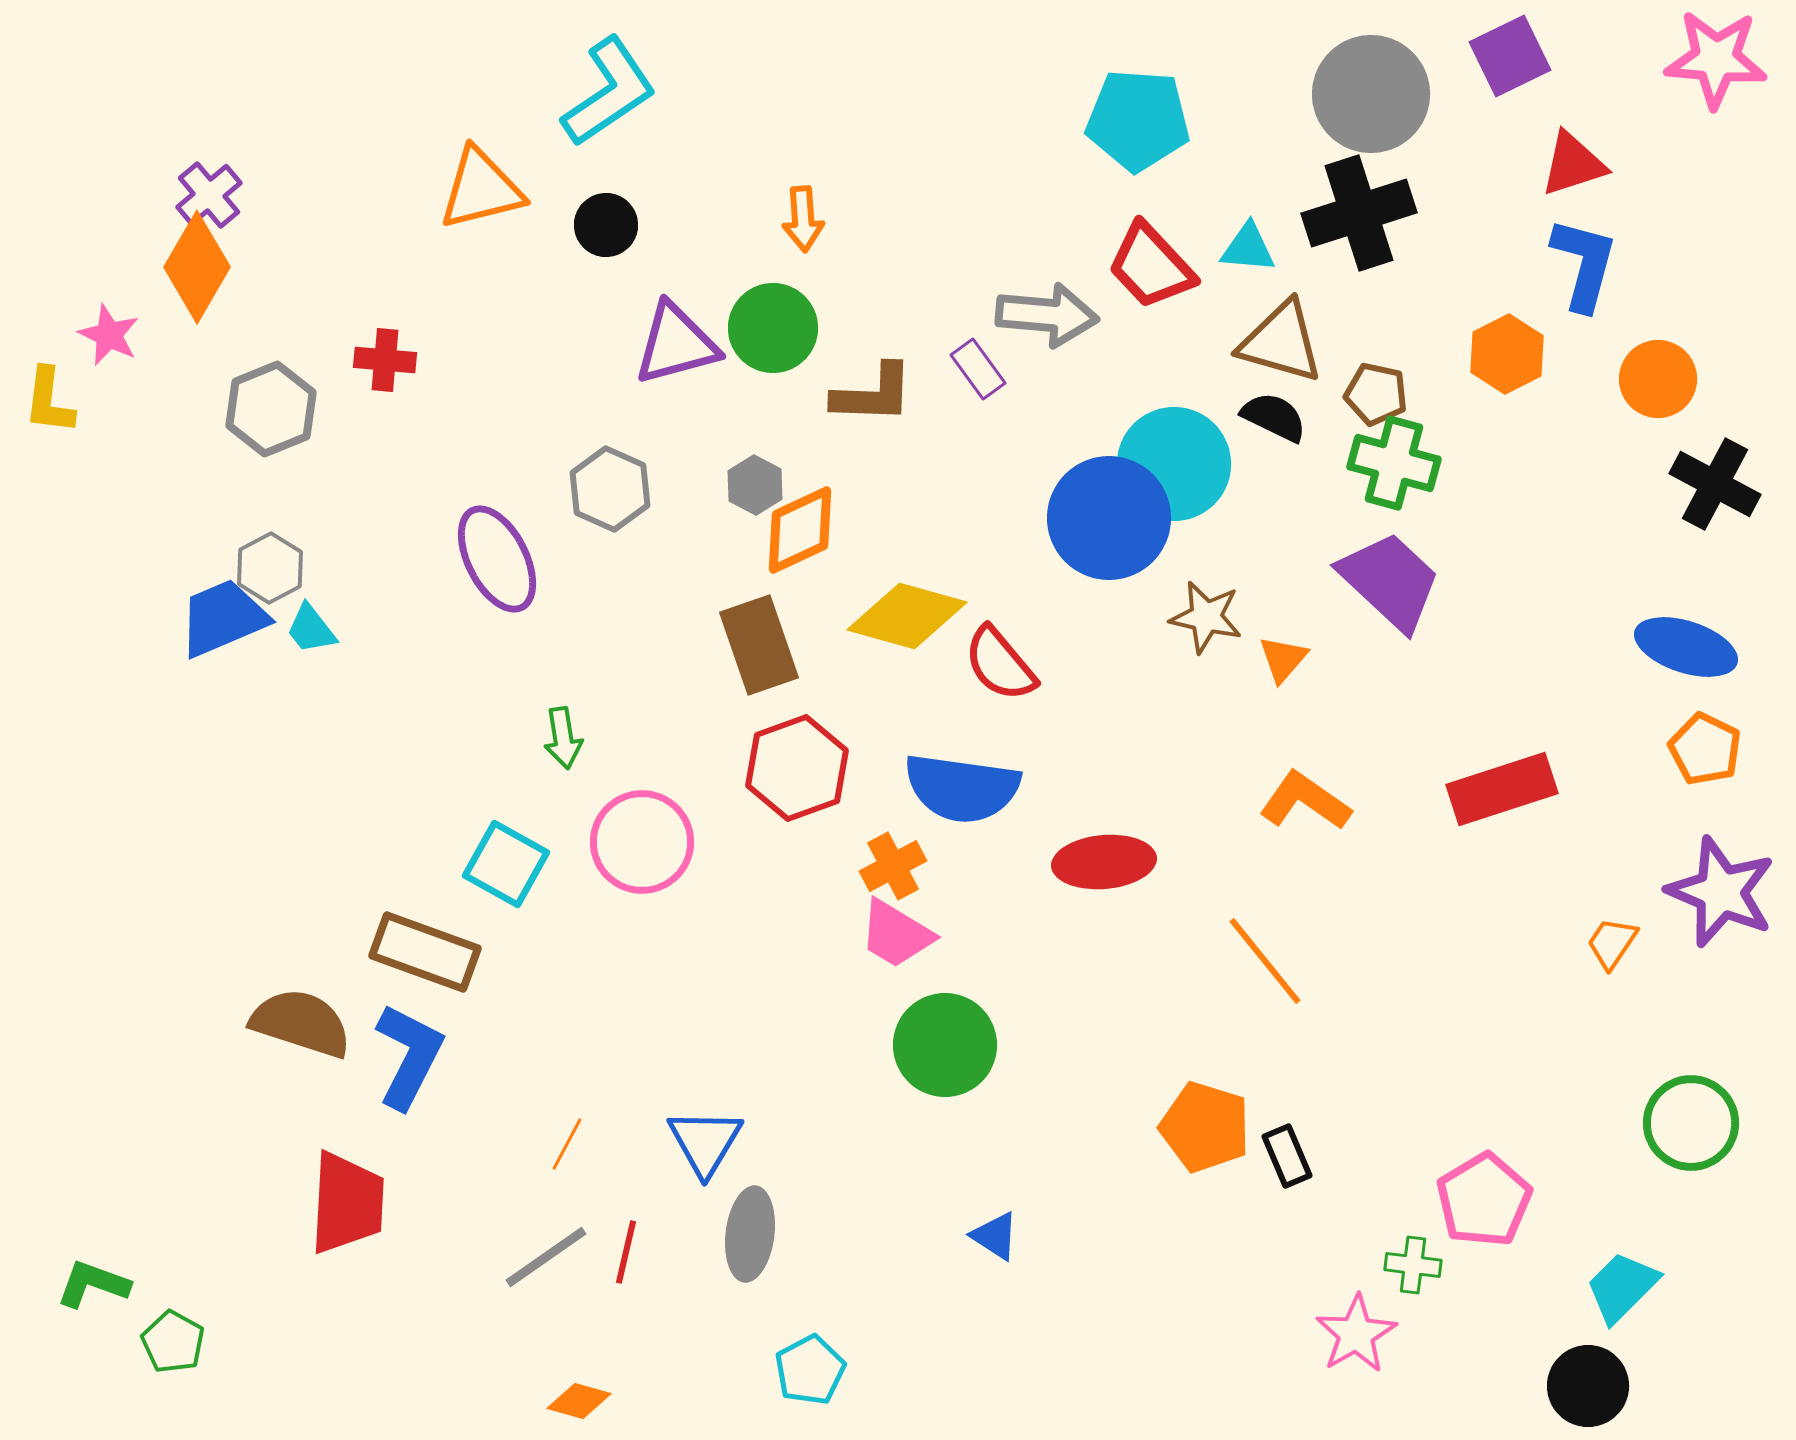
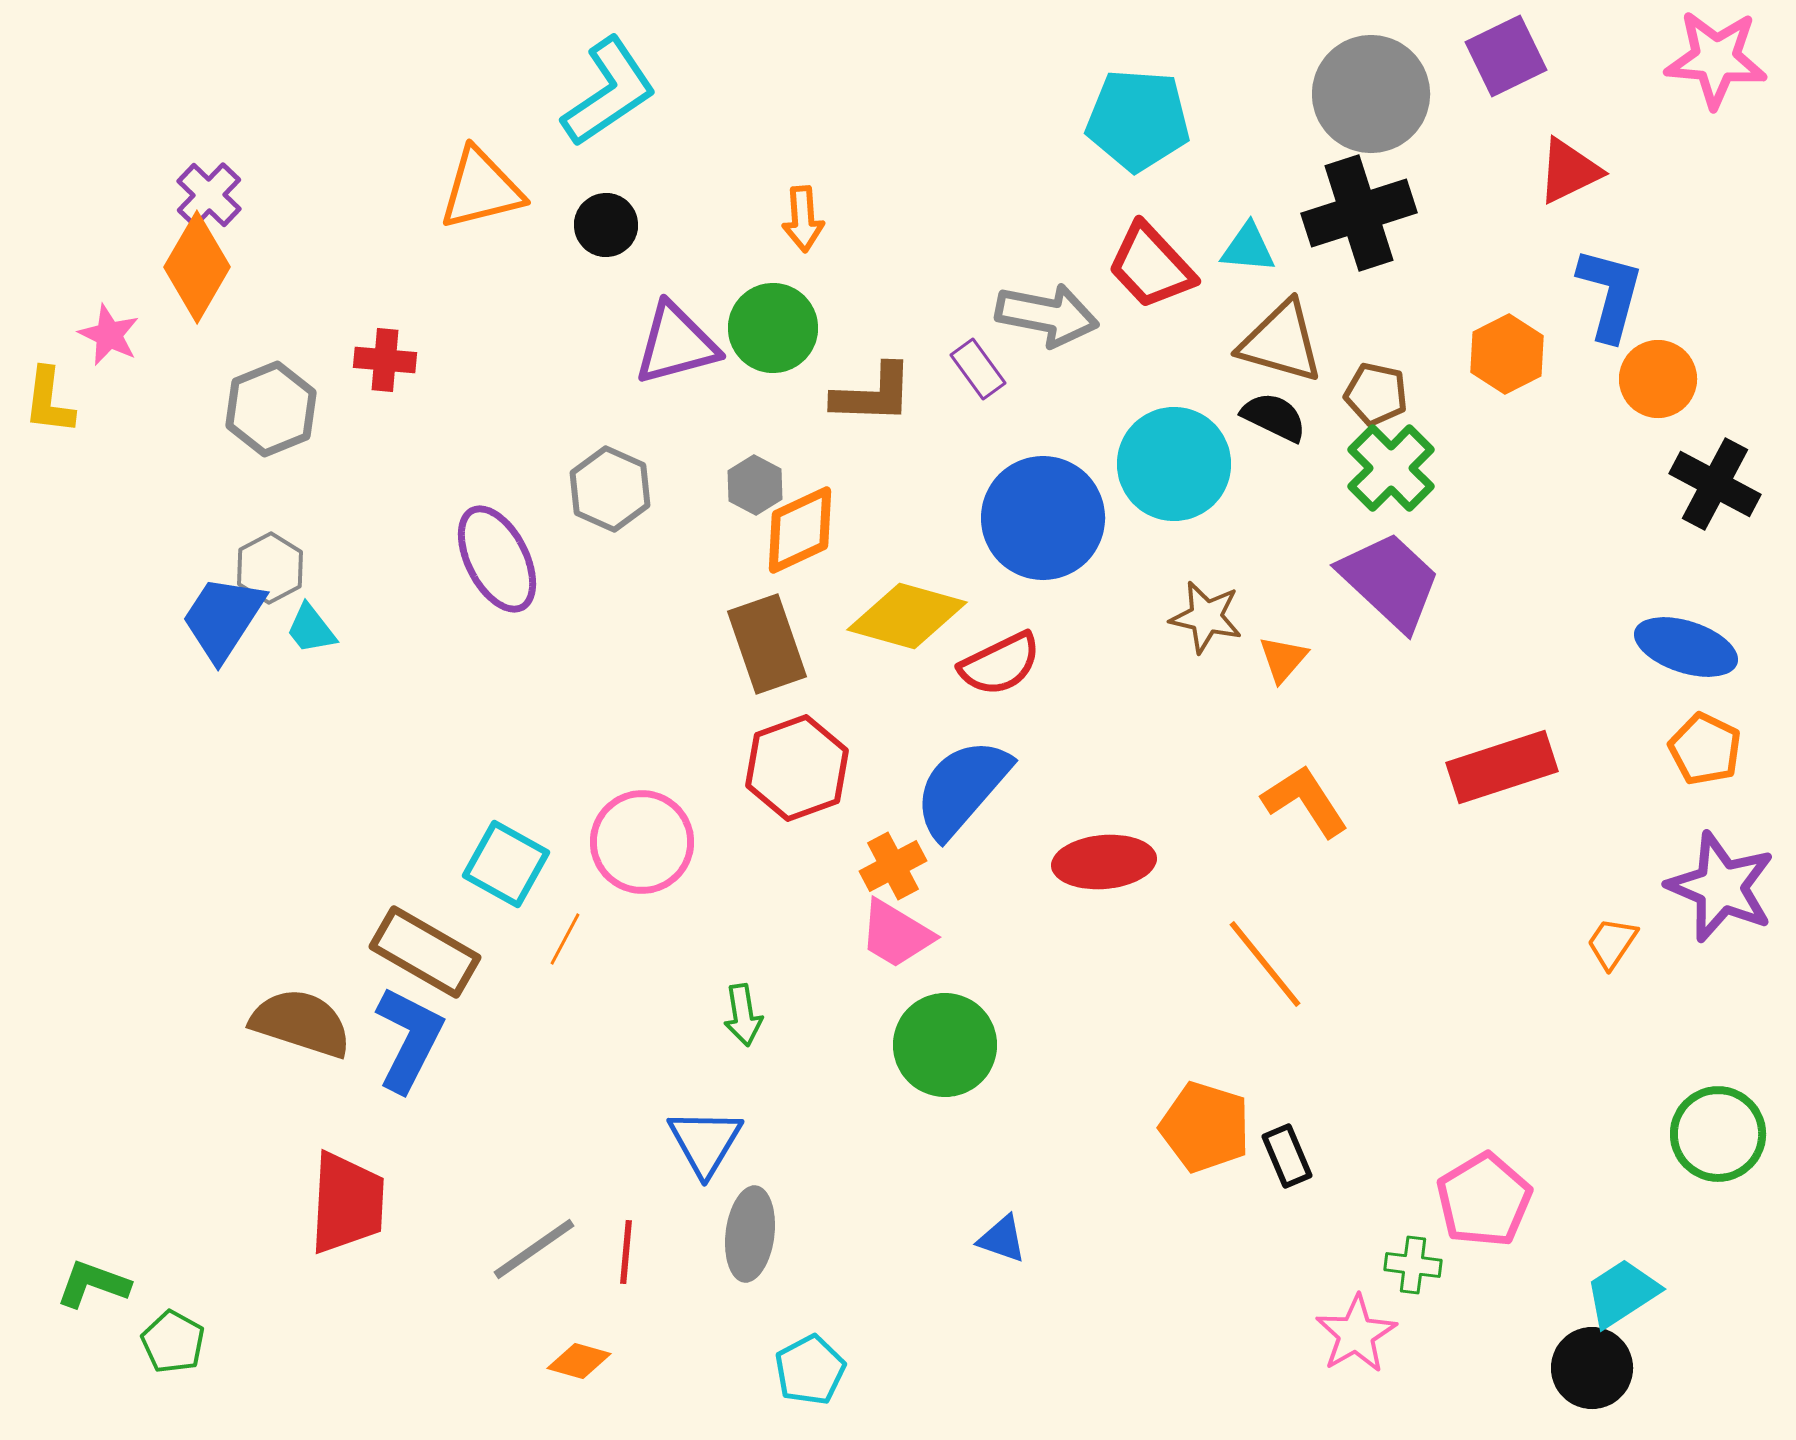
purple square at (1510, 56): moved 4 px left
red triangle at (1573, 164): moved 4 px left, 7 px down; rotated 8 degrees counterclockwise
purple cross at (209, 195): rotated 6 degrees counterclockwise
blue L-shape at (1584, 264): moved 26 px right, 30 px down
gray arrow at (1047, 315): rotated 6 degrees clockwise
green cross at (1394, 463): moved 3 px left, 5 px down; rotated 30 degrees clockwise
blue circle at (1109, 518): moved 66 px left
blue trapezoid at (223, 618): rotated 34 degrees counterclockwise
brown rectangle at (759, 645): moved 8 px right, 1 px up
red semicircle at (1000, 664): rotated 76 degrees counterclockwise
green arrow at (563, 738): moved 180 px right, 277 px down
blue semicircle at (962, 788): rotated 123 degrees clockwise
red rectangle at (1502, 789): moved 22 px up
orange L-shape at (1305, 801): rotated 22 degrees clockwise
purple star at (1721, 892): moved 5 px up
brown rectangle at (425, 952): rotated 10 degrees clockwise
orange line at (1265, 961): moved 3 px down
blue L-shape at (409, 1056): moved 17 px up
green circle at (1691, 1123): moved 27 px right, 11 px down
orange line at (567, 1144): moved 2 px left, 205 px up
blue triangle at (995, 1236): moved 7 px right, 3 px down; rotated 14 degrees counterclockwise
red line at (626, 1252): rotated 8 degrees counterclockwise
gray line at (546, 1257): moved 12 px left, 8 px up
cyan trapezoid at (1622, 1287): moved 6 px down; rotated 12 degrees clockwise
black circle at (1588, 1386): moved 4 px right, 18 px up
orange diamond at (579, 1401): moved 40 px up
